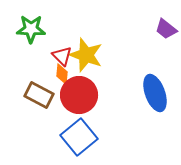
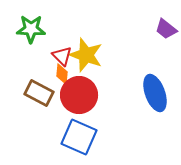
brown rectangle: moved 2 px up
blue square: rotated 27 degrees counterclockwise
